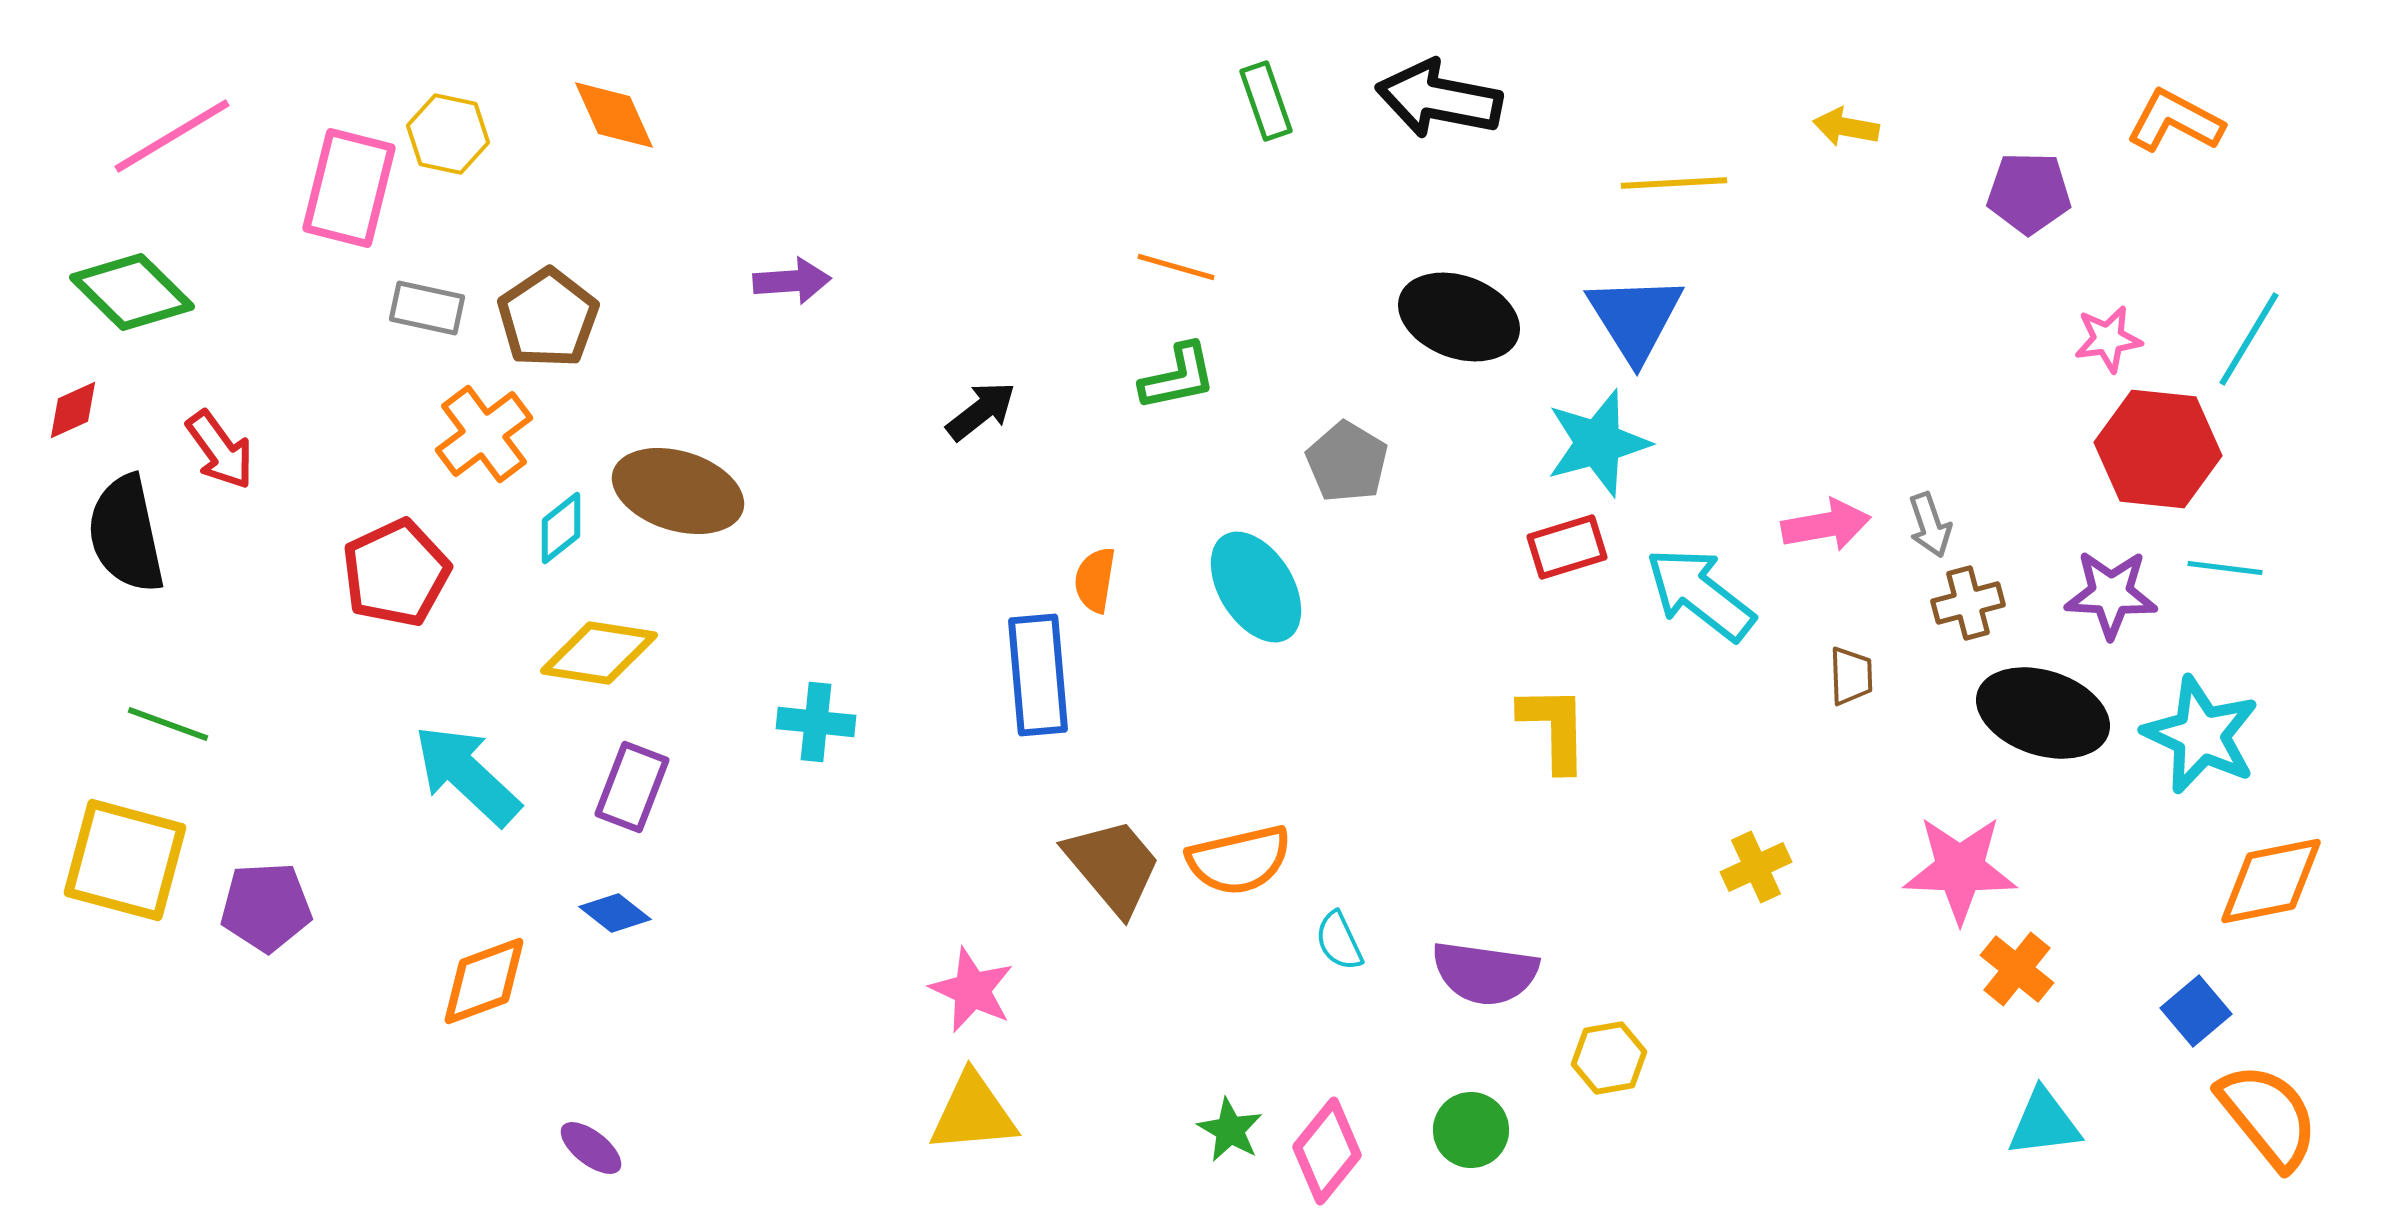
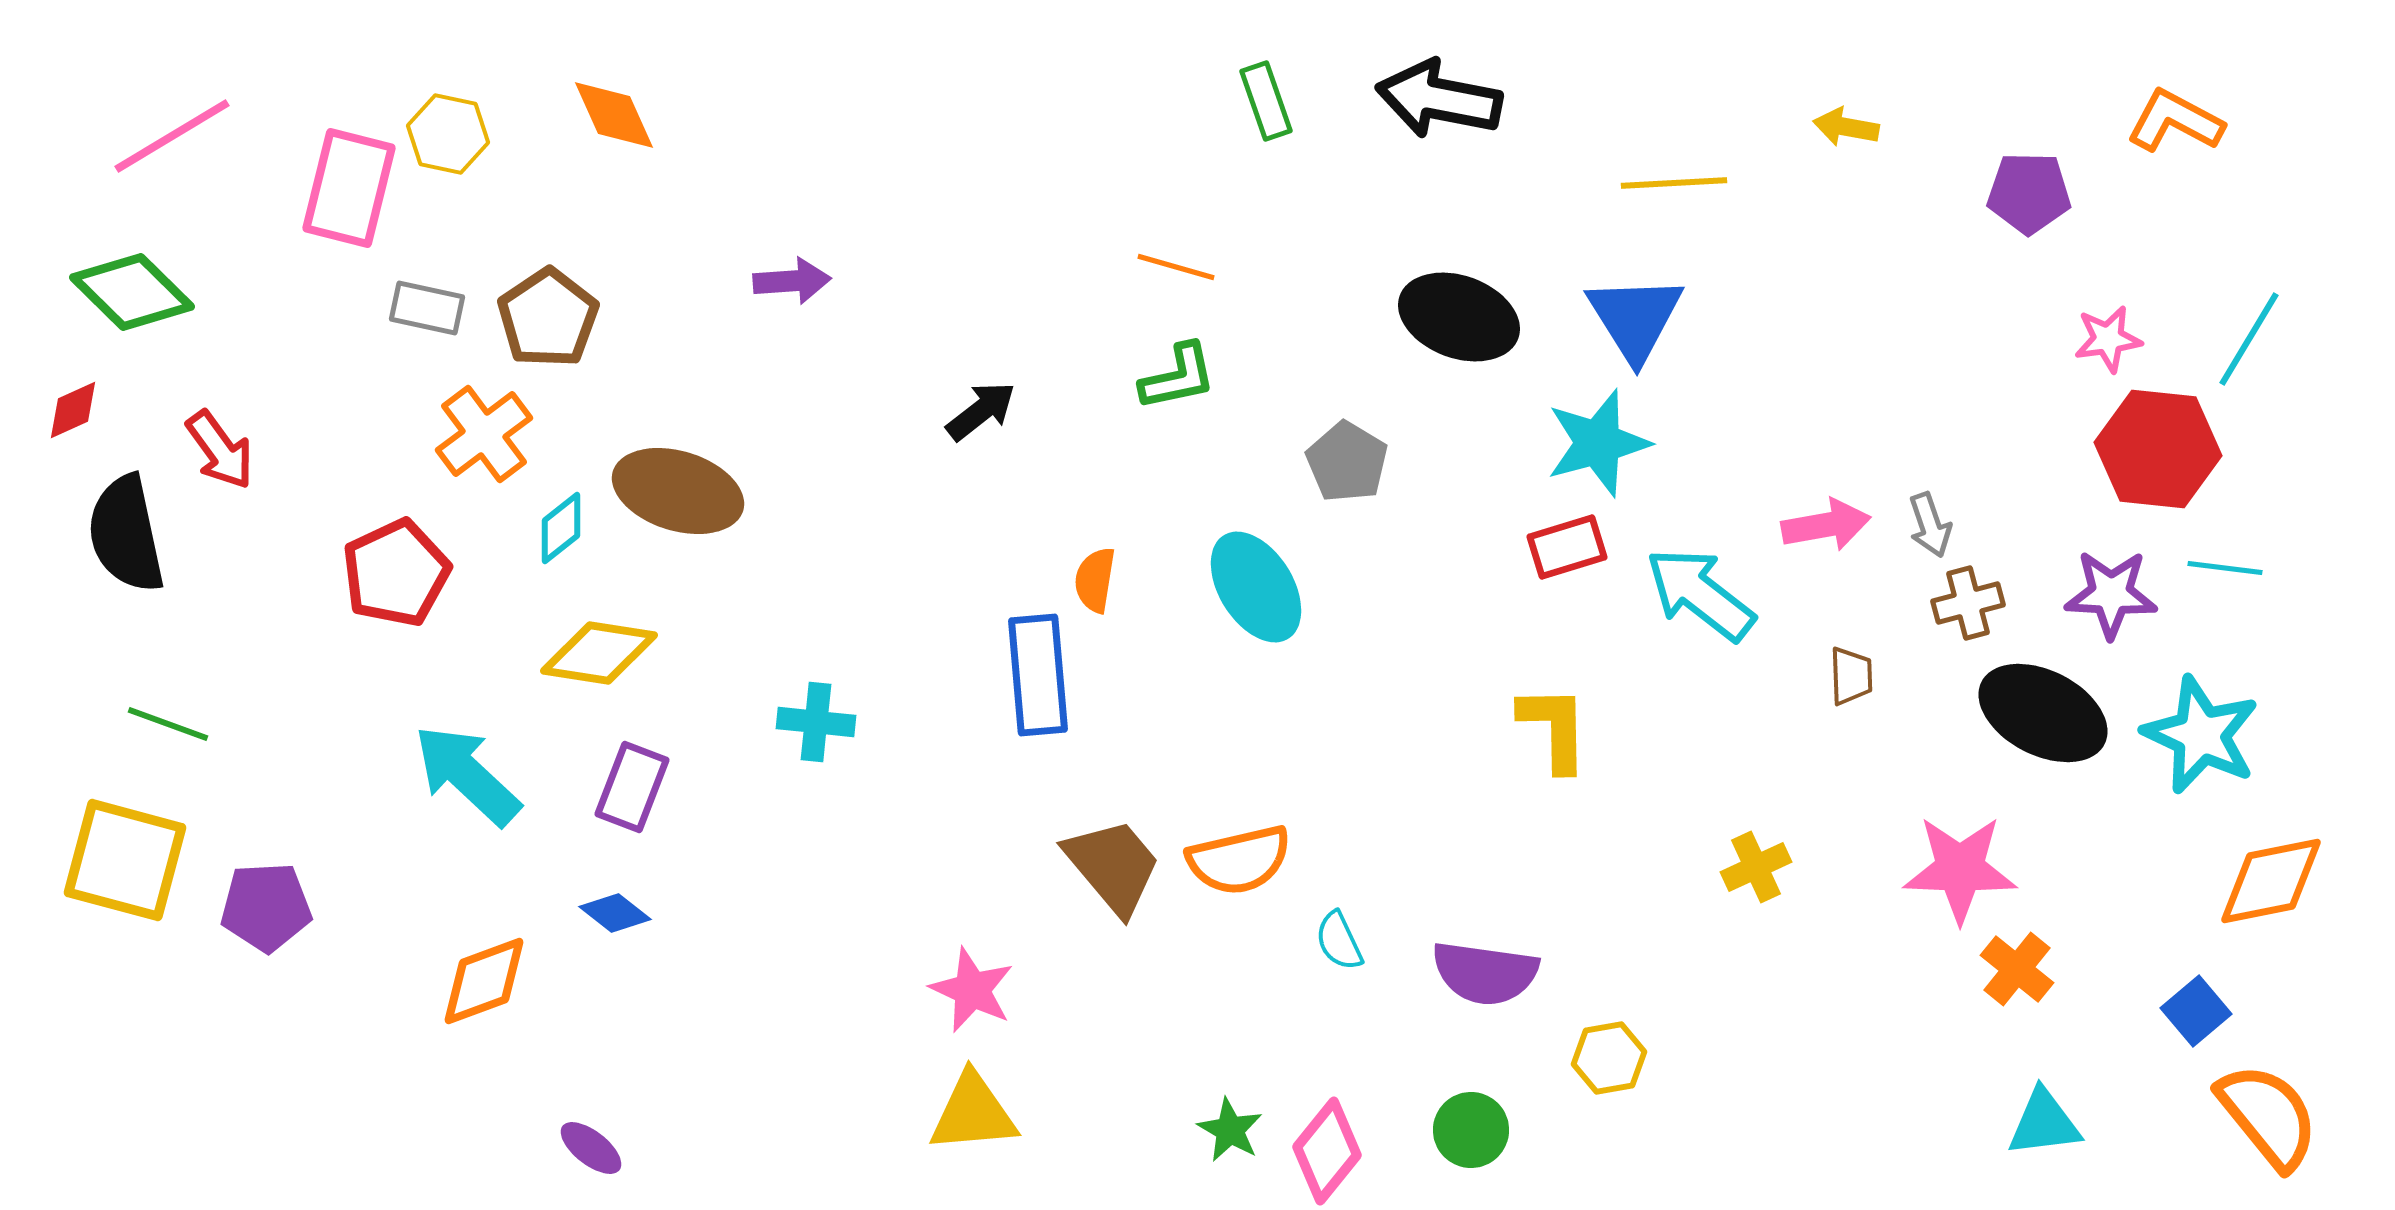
black ellipse at (2043, 713): rotated 9 degrees clockwise
